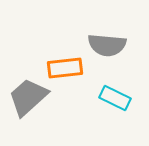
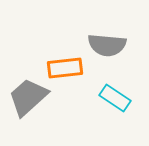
cyan rectangle: rotated 8 degrees clockwise
